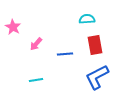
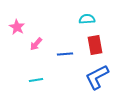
pink star: moved 4 px right
